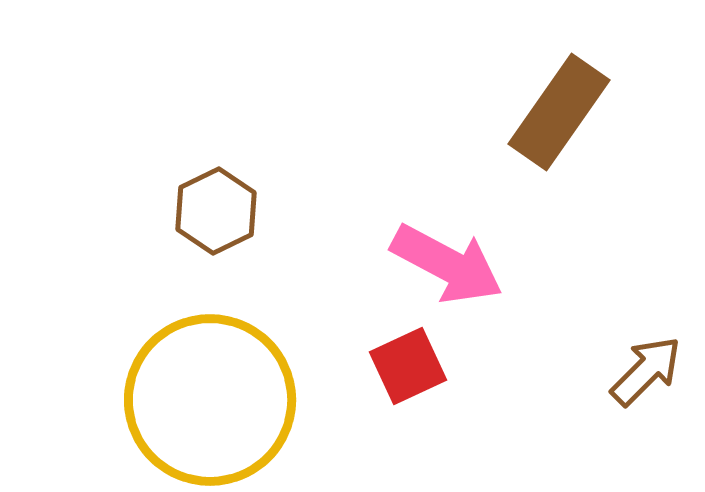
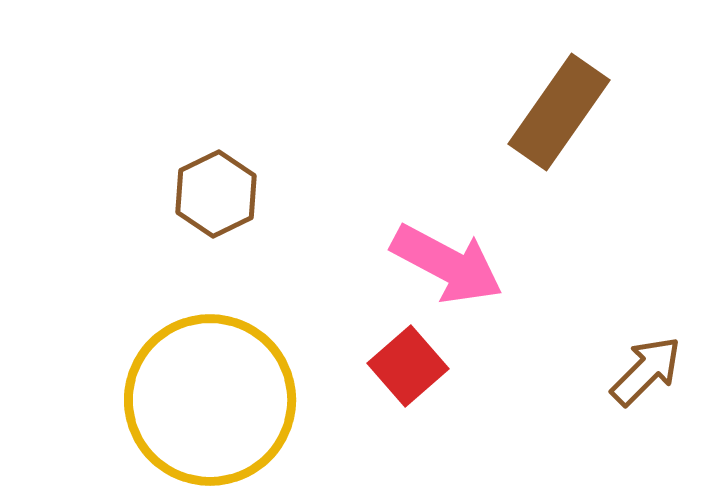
brown hexagon: moved 17 px up
red square: rotated 16 degrees counterclockwise
